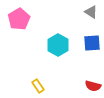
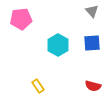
gray triangle: moved 1 px right, 1 px up; rotated 16 degrees clockwise
pink pentagon: moved 2 px right; rotated 25 degrees clockwise
